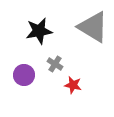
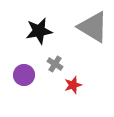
red star: rotated 30 degrees counterclockwise
